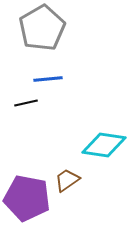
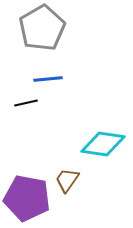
cyan diamond: moved 1 px left, 1 px up
brown trapezoid: rotated 20 degrees counterclockwise
